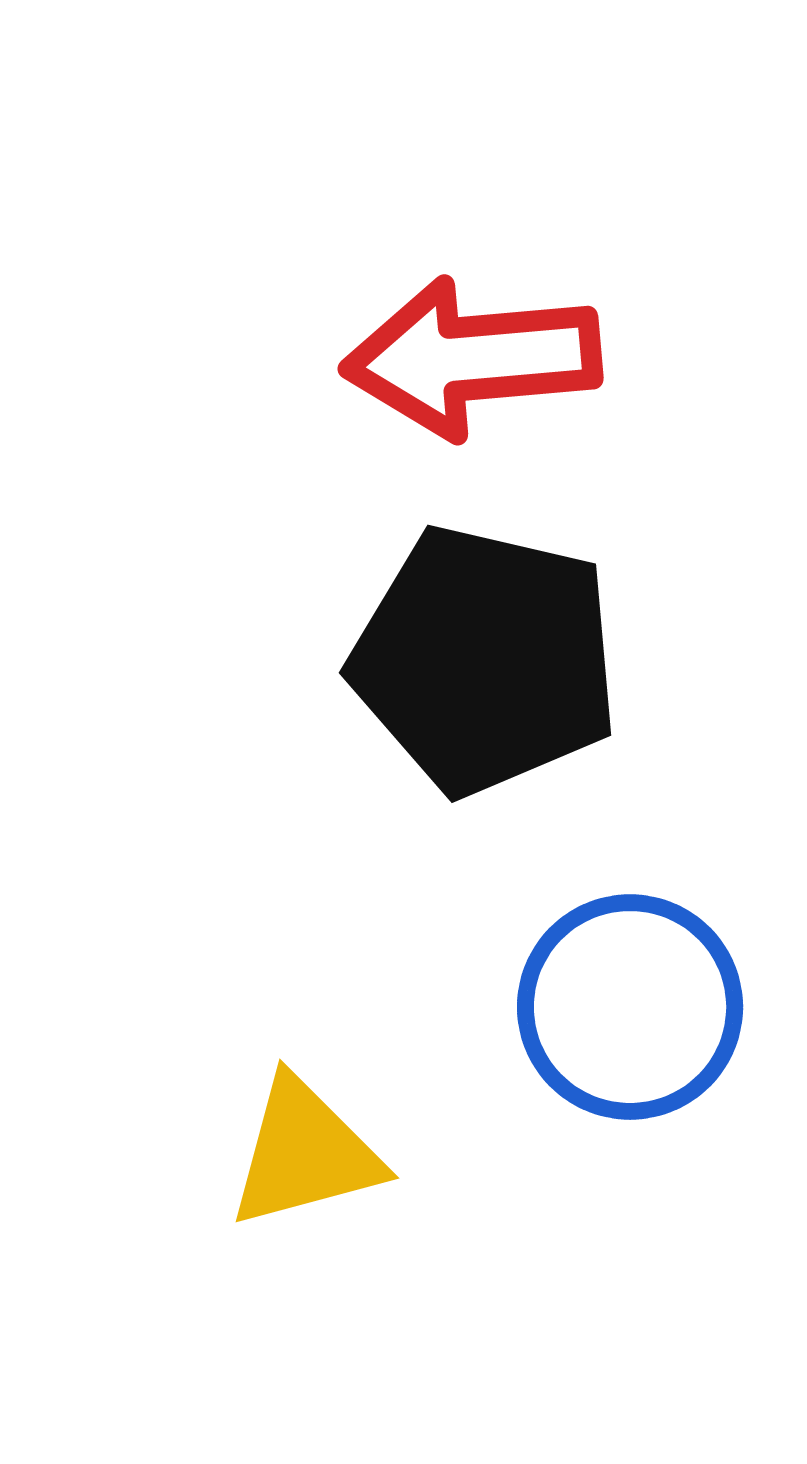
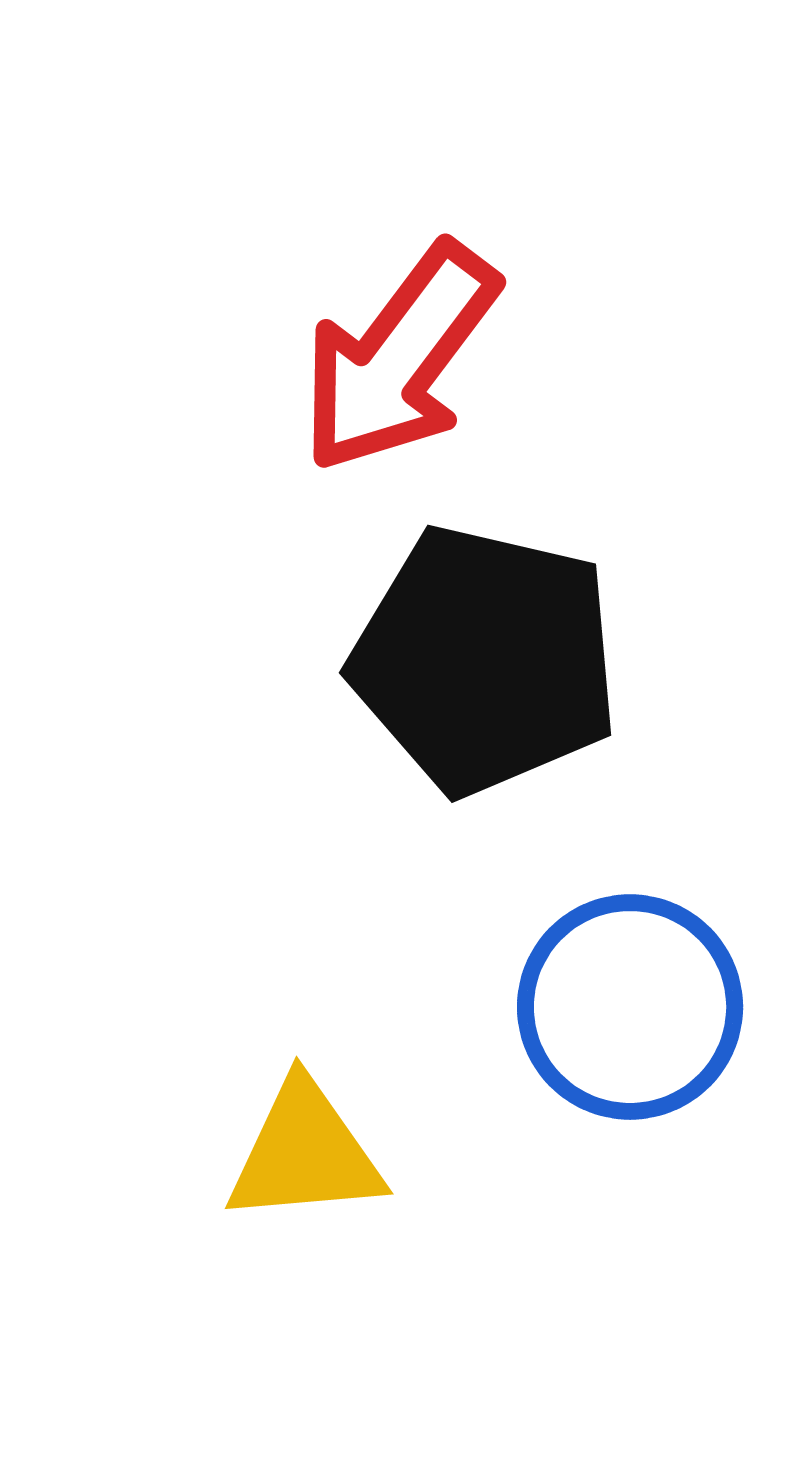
red arrow: moved 73 px left; rotated 48 degrees counterclockwise
yellow triangle: rotated 10 degrees clockwise
